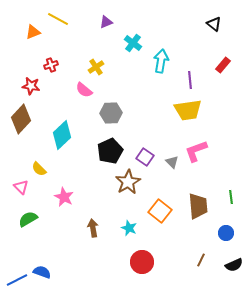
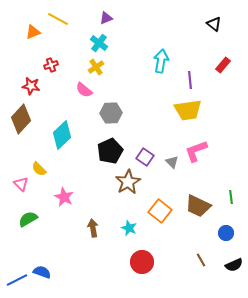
purple triangle: moved 4 px up
cyan cross: moved 34 px left
pink triangle: moved 3 px up
brown trapezoid: rotated 120 degrees clockwise
brown line: rotated 56 degrees counterclockwise
